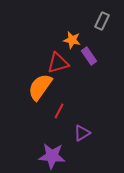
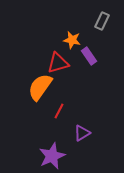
purple star: rotated 28 degrees counterclockwise
